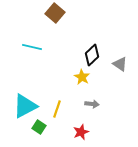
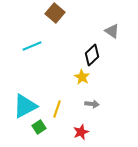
cyan line: moved 1 px up; rotated 36 degrees counterclockwise
gray triangle: moved 8 px left, 33 px up
green square: rotated 24 degrees clockwise
